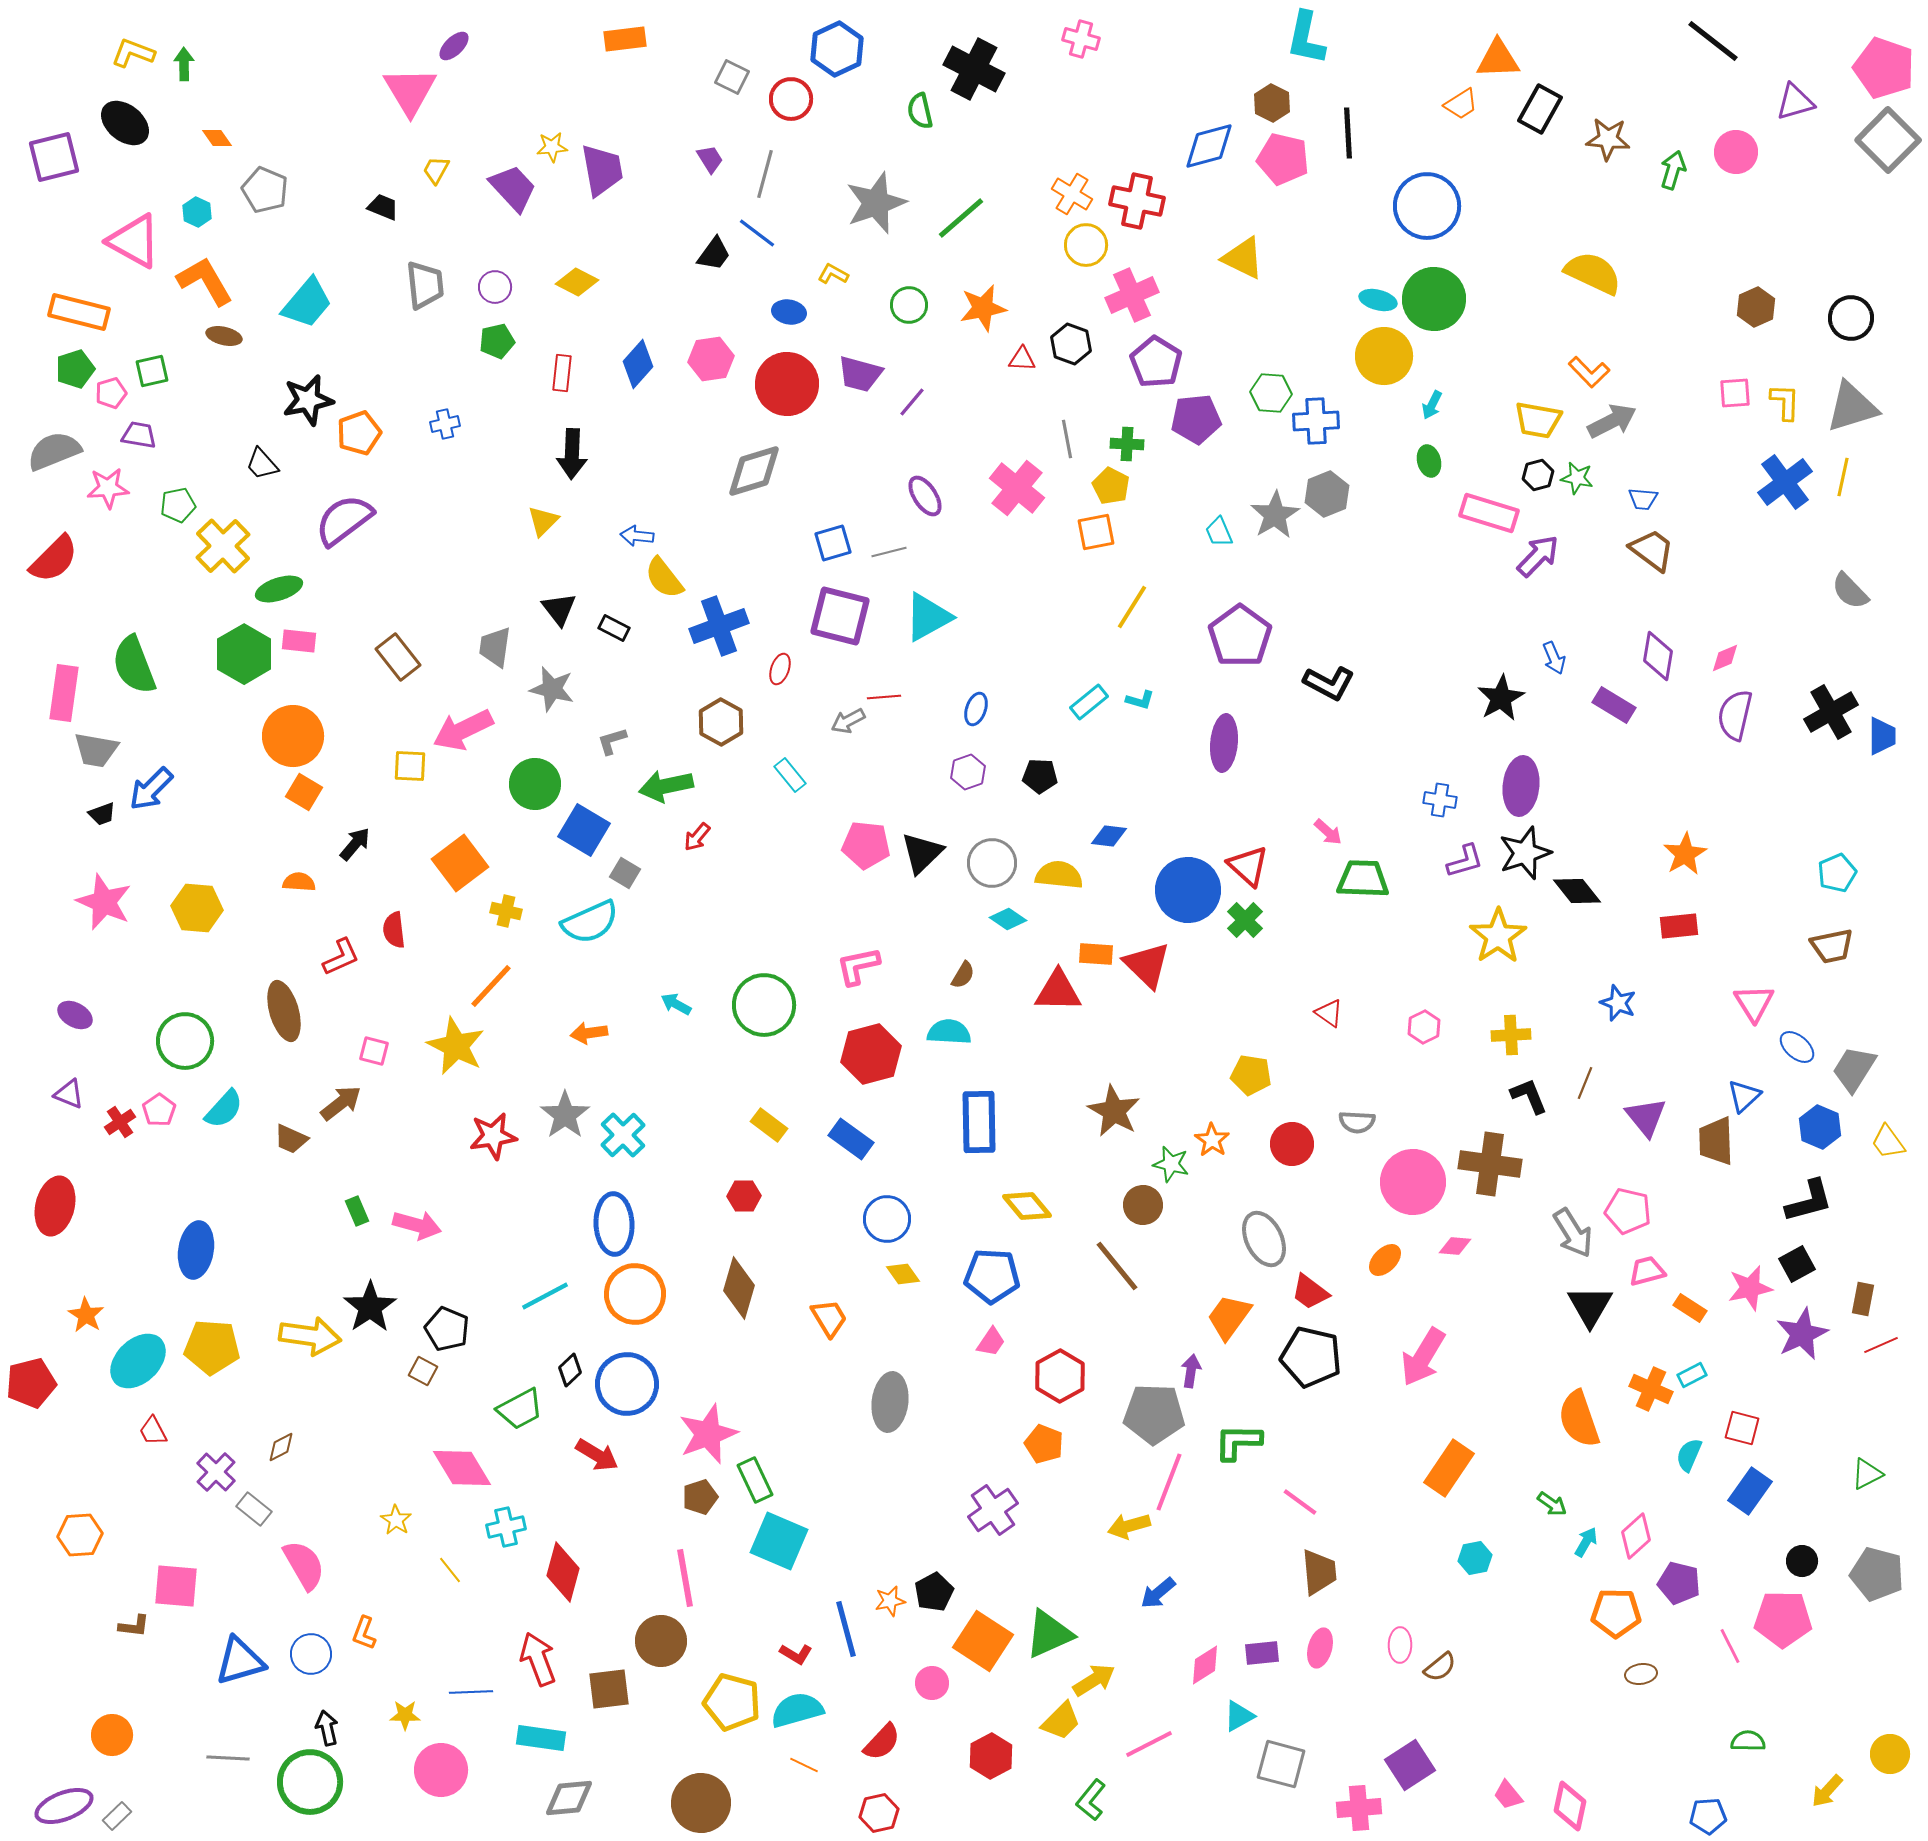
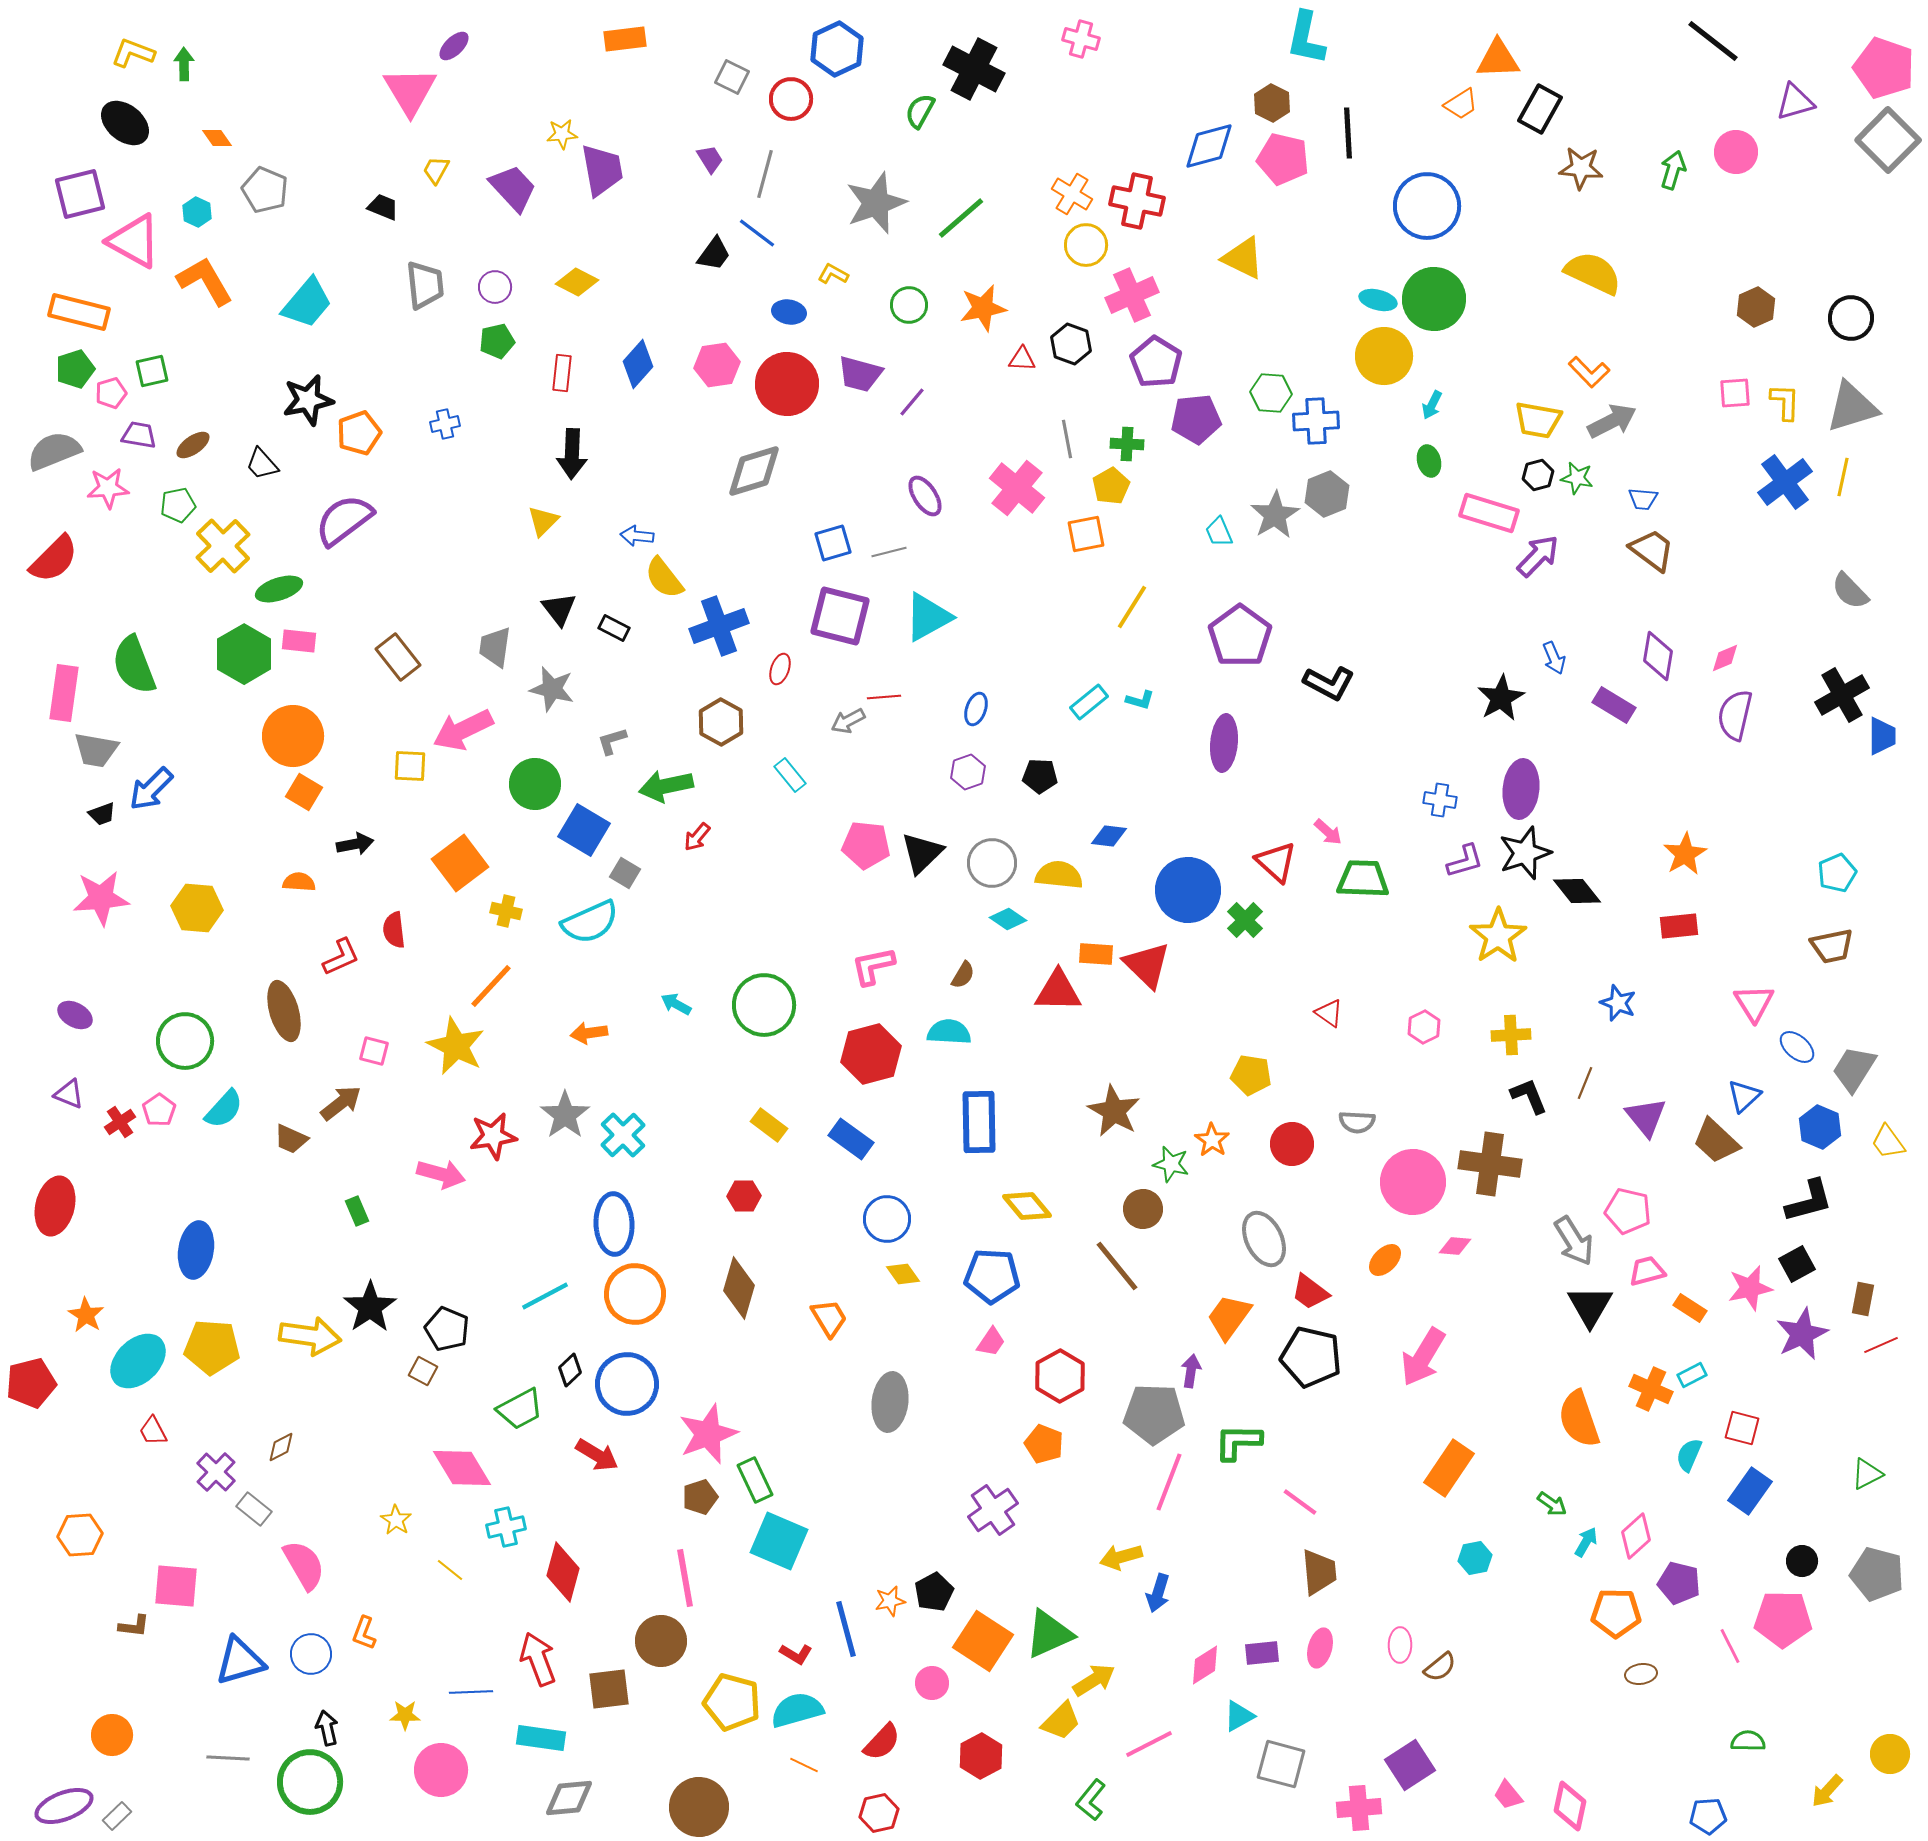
green semicircle at (920, 111): rotated 42 degrees clockwise
brown star at (1608, 139): moved 27 px left, 29 px down
yellow star at (552, 147): moved 10 px right, 13 px up
purple square at (54, 157): moved 26 px right, 37 px down
brown ellipse at (224, 336): moved 31 px left, 109 px down; rotated 48 degrees counterclockwise
pink hexagon at (711, 359): moved 6 px right, 6 px down
yellow pentagon at (1111, 486): rotated 15 degrees clockwise
orange square at (1096, 532): moved 10 px left, 2 px down
black cross at (1831, 712): moved 11 px right, 17 px up
purple ellipse at (1521, 786): moved 3 px down
black arrow at (355, 844): rotated 39 degrees clockwise
red triangle at (1248, 866): moved 28 px right, 4 px up
pink star at (104, 902): moved 3 px left, 4 px up; rotated 28 degrees counterclockwise
pink L-shape at (858, 966): moved 15 px right
brown trapezoid at (1716, 1141): rotated 45 degrees counterclockwise
brown circle at (1143, 1205): moved 4 px down
pink arrow at (417, 1225): moved 24 px right, 51 px up
gray arrow at (1573, 1233): moved 1 px right, 8 px down
yellow arrow at (1129, 1526): moved 8 px left, 31 px down
yellow line at (450, 1570): rotated 12 degrees counterclockwise
blue arrow at (1158, 1593): rotated 33 degrees counterclockwise
red hexagon at (991, 1756): moved 10 px left
brown circle at (701, 1803): moved 2 px left, 4 px down
